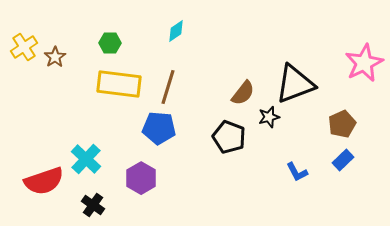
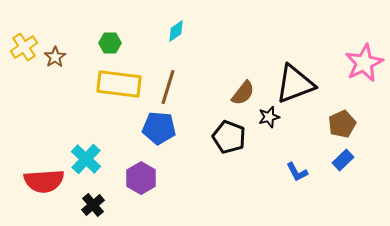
red semicircle: rotated 15 degrees clockwise
black cross: rotated 15 degrees clockwise
